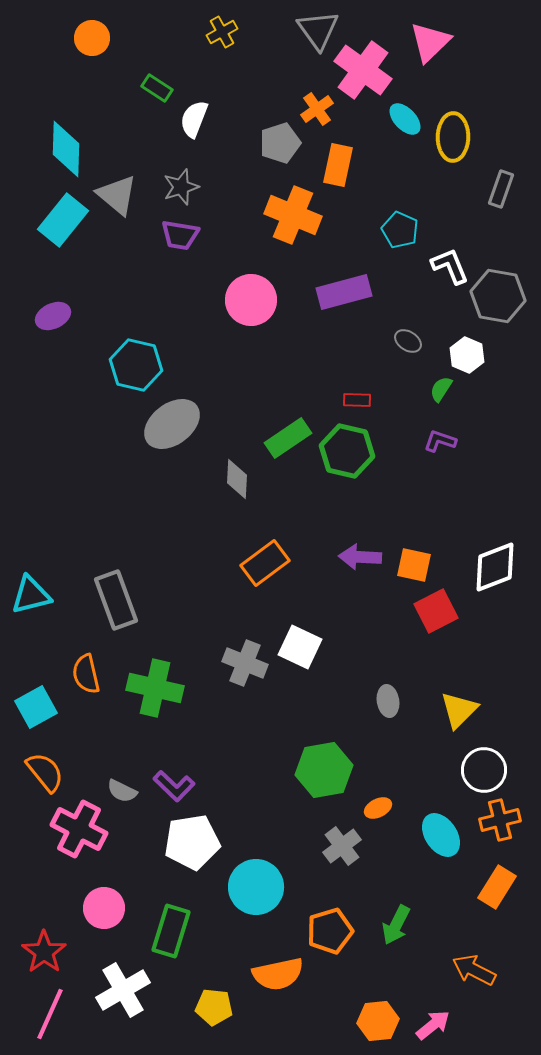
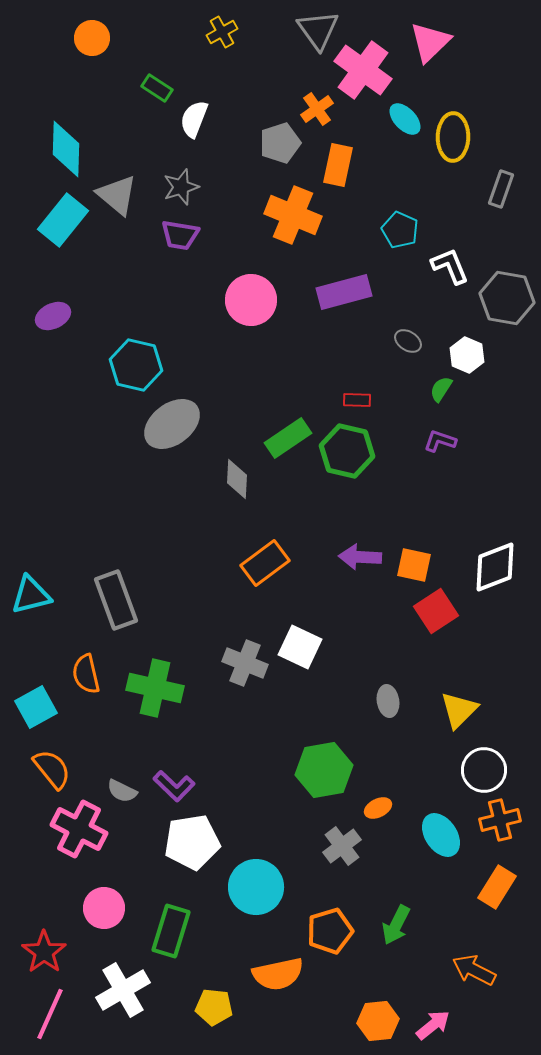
gray hexagon at (498, 296): moved 9 px right, 2 px down
red square at (436, 611): rotated 6 degrees counterclockwise
orange semicircle at (45, 772): moved 7 px right, 3 px up
